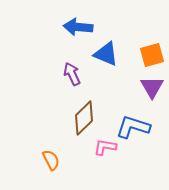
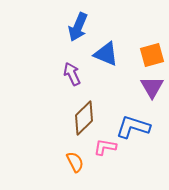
blue arrow: rotated 72 degrees counterclockwise
orange semicircle: moved 24 px right, 2 px down
